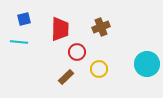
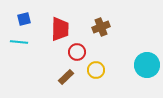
cyan circle: moved 1 px down
yellow circle: moved 3 px left, 1 px down
